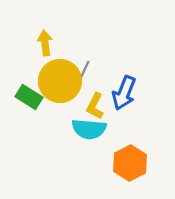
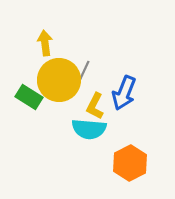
yellow circle: moved 1 px left, 1 px up
